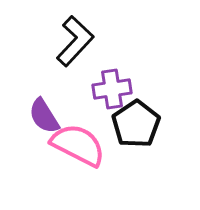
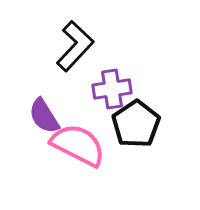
black L-shape: moved 5 px down
